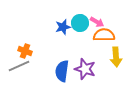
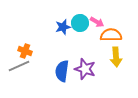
orange semicircle: moved 7 px right
